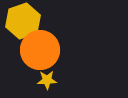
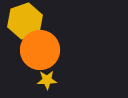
yellow hexagon: moved 2 px right
